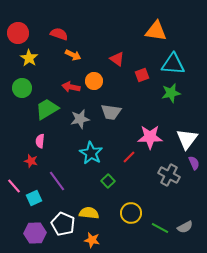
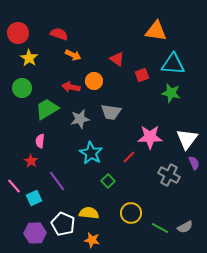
green star: rotated 24 degrees clockwise
red star: rotated 16 degrees clockwise
